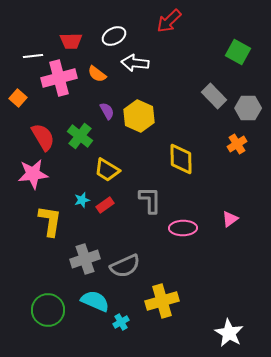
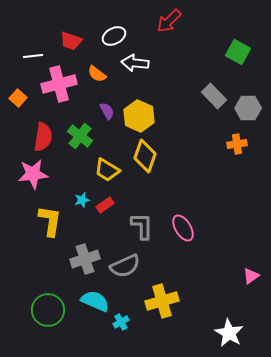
red trapezoid: rotated 20 degrees clockwise
pink cross: moved 6 px down
red semicircle: rotated 40 degrees clockwise
orange cross: rotated 24 degrees clockwise
yellow diamond: moved 36 px left, 3 px up; rotated 20 degrees clockwise
gray L-shape: moved 8 px left, 26 px down
pink triangle: moved 21 px right, 57 px down
pink ellipse: rotated 60 degrees clockwise
